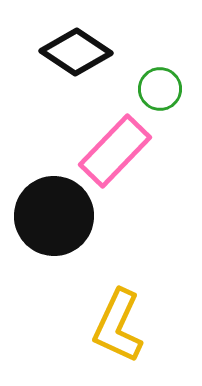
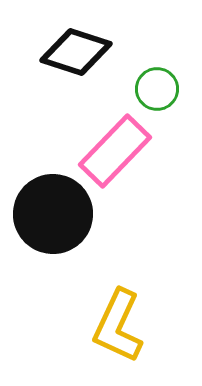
black diamond: rotated 16 degrees counterclockwise
green circle: moved 3 px left
black circle: moved 1 px left, 2 px up
